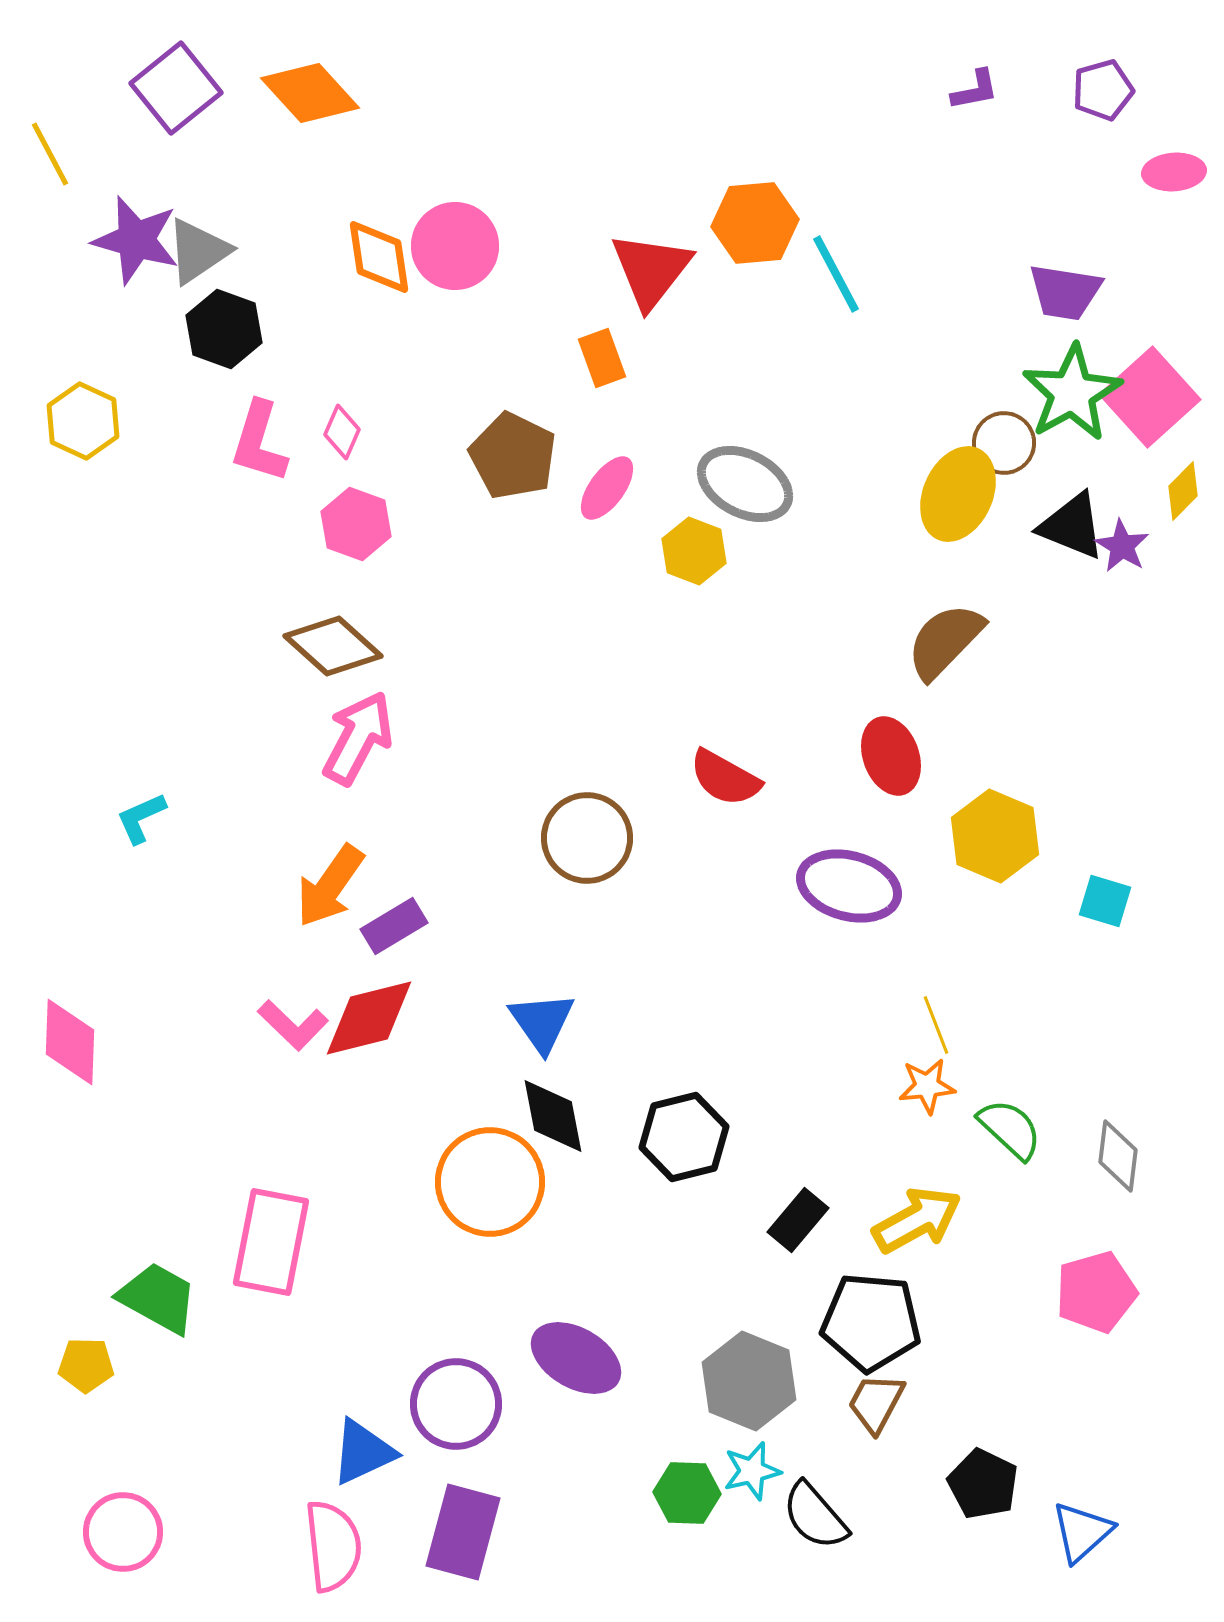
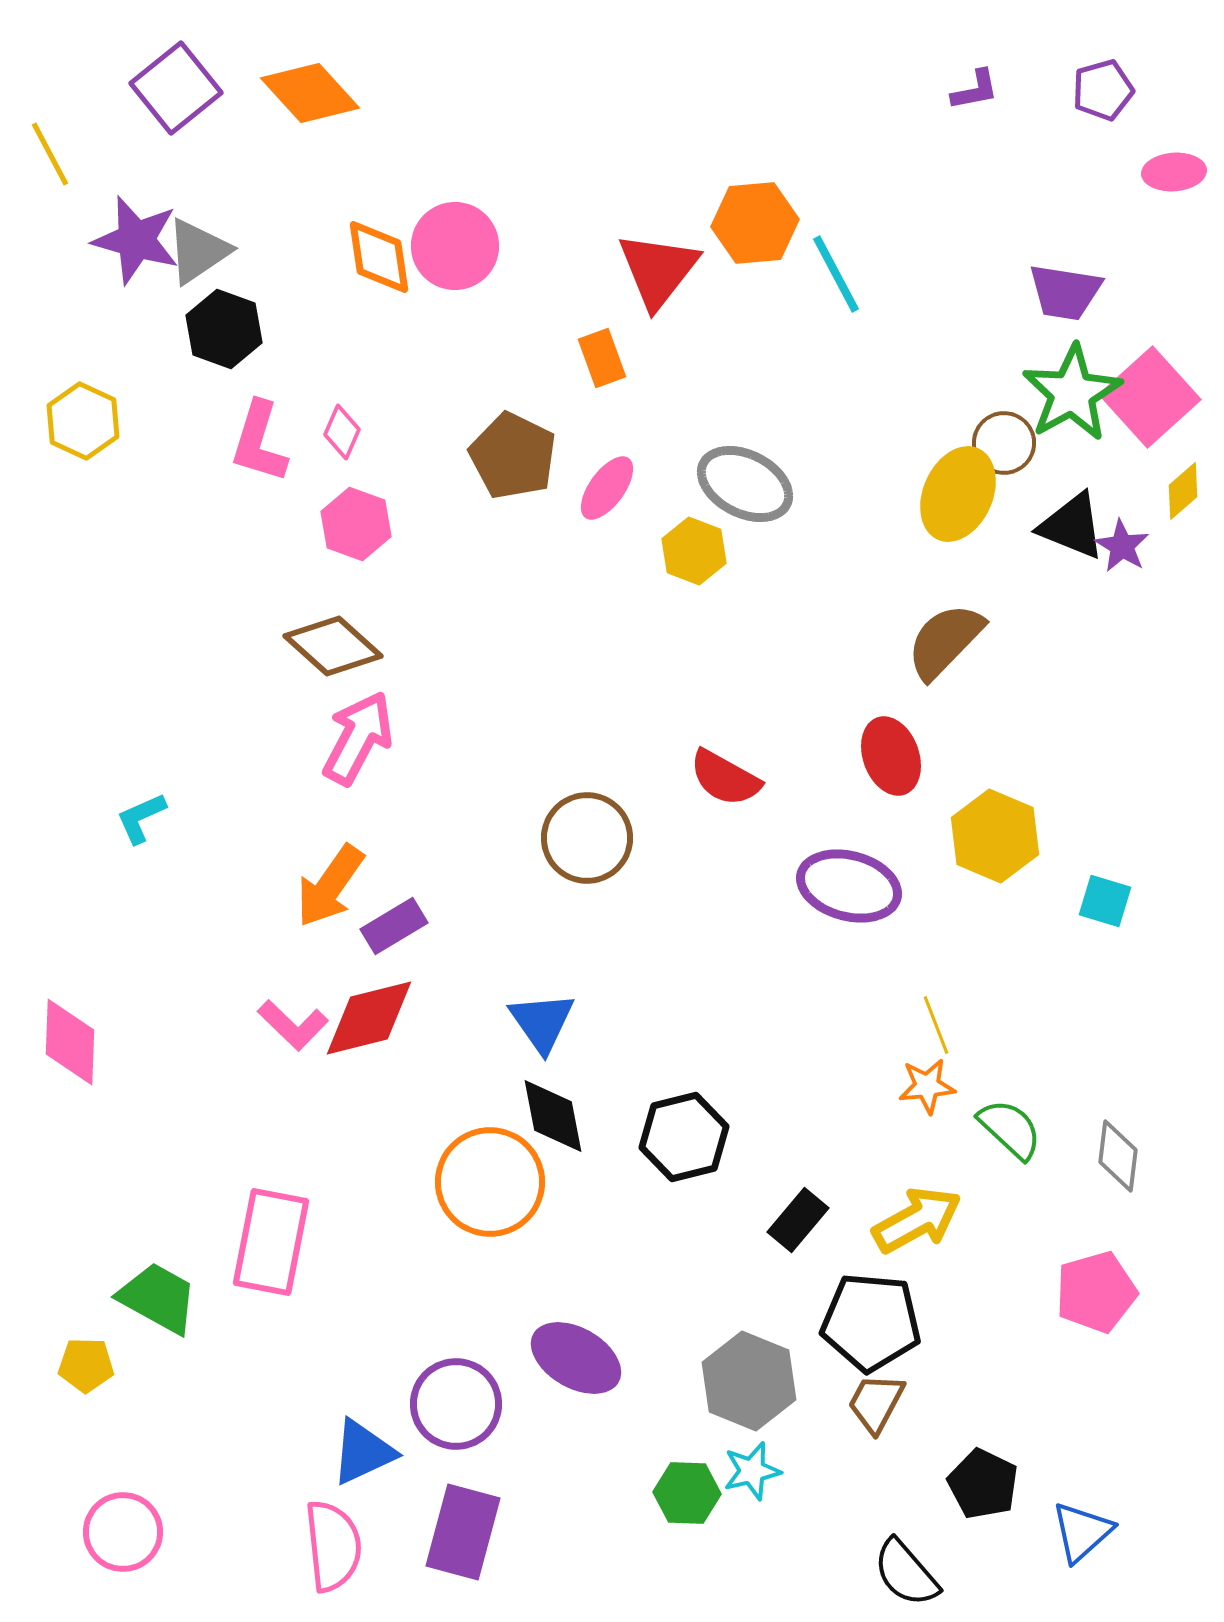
red triangle at (651, 270): moved 7 px right
yellow diamond at (1183, 491): rotated 4 degrees clockwise
black semicircle at (815, 1516): moved 91 px right, 57 px down
